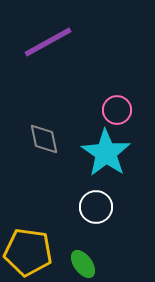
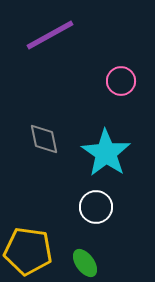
purple line: moved 2 px right, 7 px up
pink circle: moved 4 px right, 29 px up
yellow pentagon: moved 1 px up
green ellipse: moved 2 px right, 1 px up
